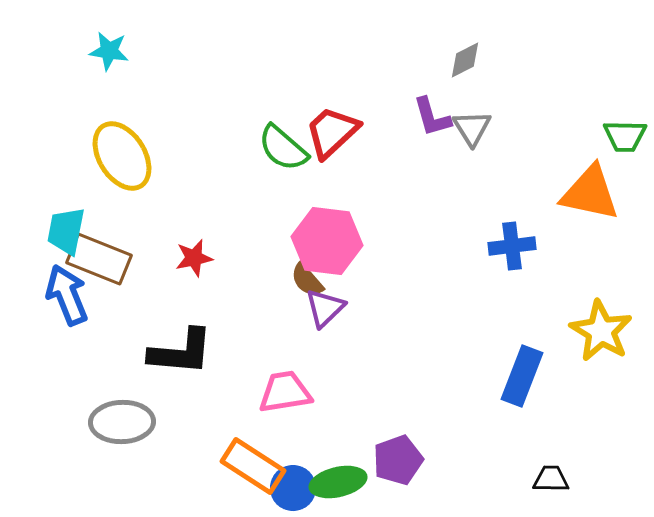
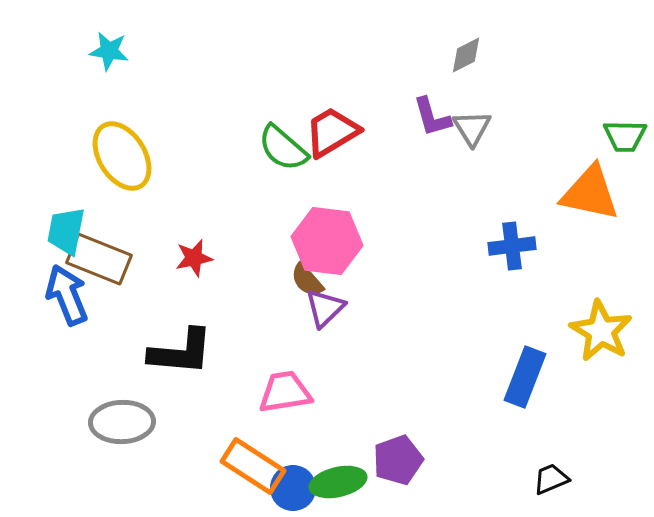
gray diamond: moved 1 px right, 5 px up
red trapezoid: rotated 12 degrees clockwise
blue rectangle: moved 3 px right, 1 px down
black trapezoid: rotated 24 degrees counterclockwise
